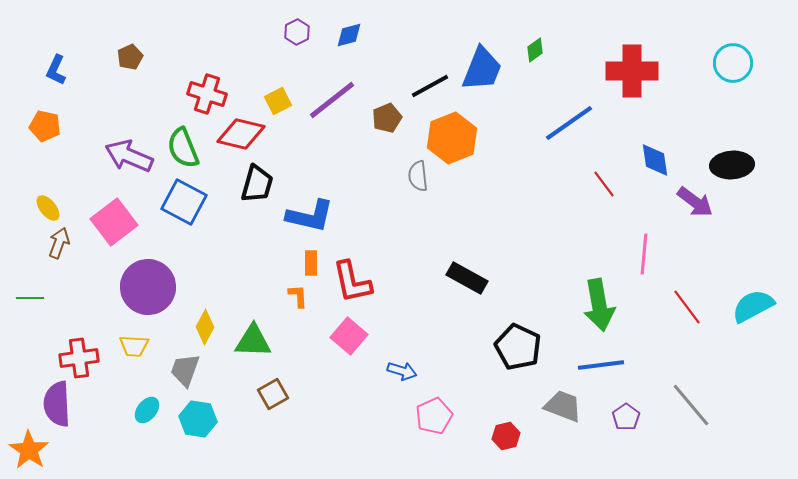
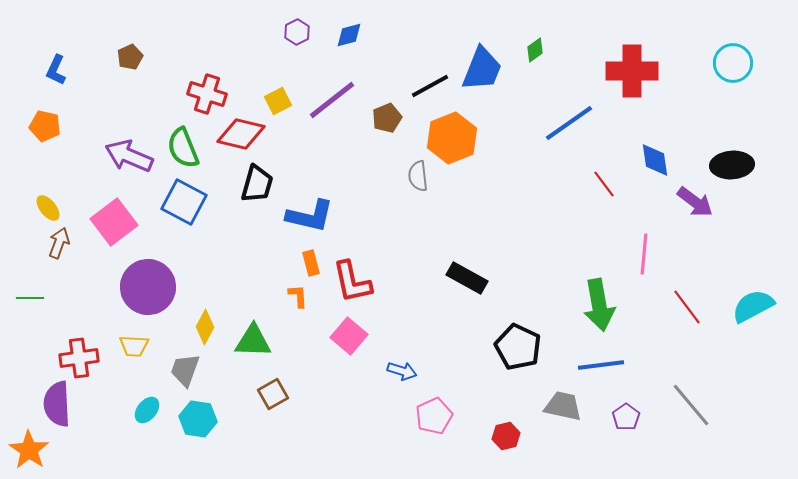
orange rectangle at (311, 263): rotated 15 degrees counterclockwise
gray trapezoid at (563, 406): rotated 9 degrees counterclockwise
